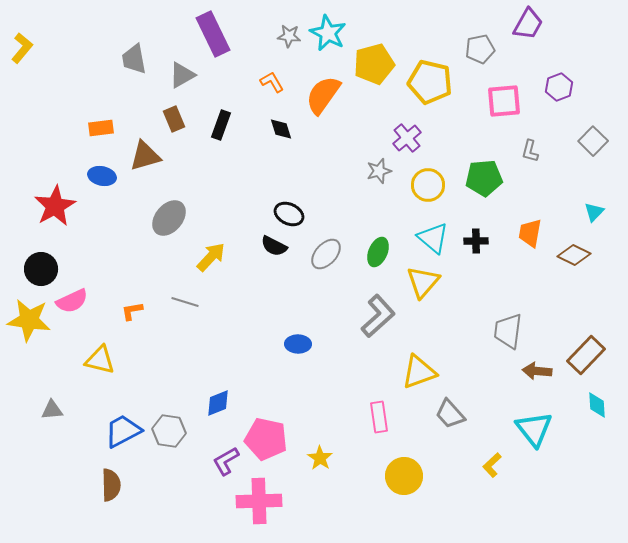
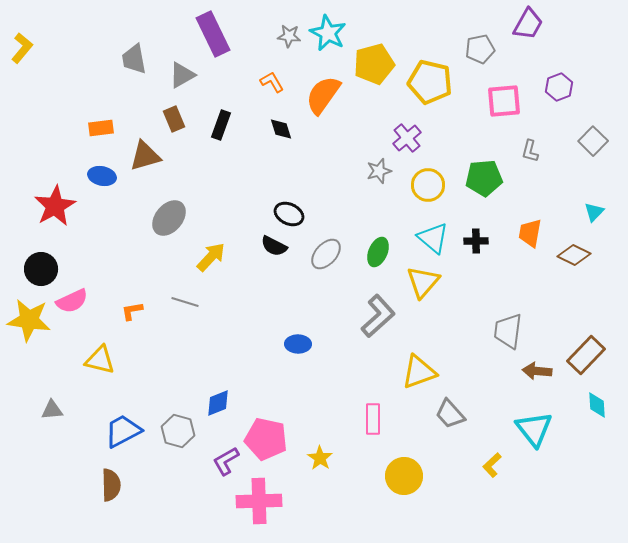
pink rectangle at (379, 417): moved 6 px left, 2 px down; rotated 8 degrees clockwise
gray hexagon at (169, 431): moved 9 px right; rotated 8 degrees clockwise
